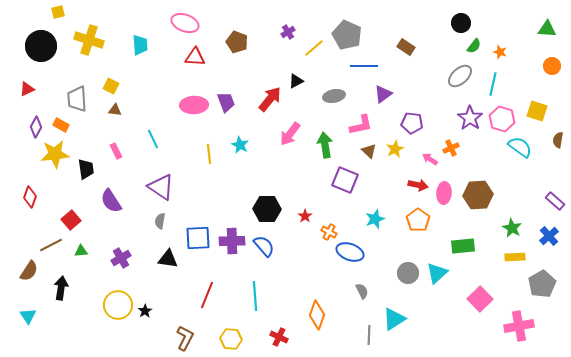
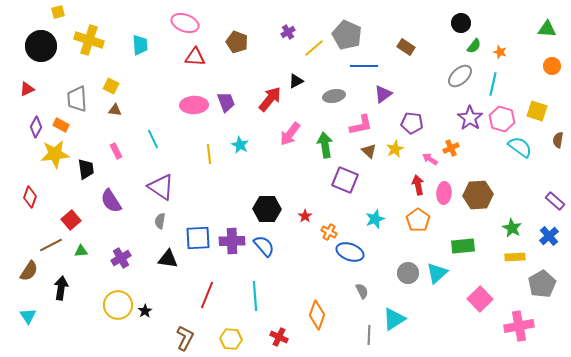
red arrow at (418, 185): rotated 114 degrees counterclockwise
